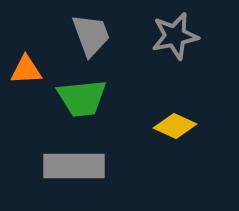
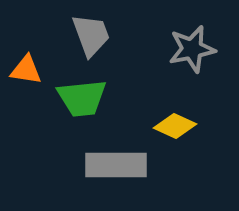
gray star: moved 17 px right, 13 px down
orange triangle: rotated 12 degrees clockwise
gray rectangle: moved 42 px right, 1 px up
